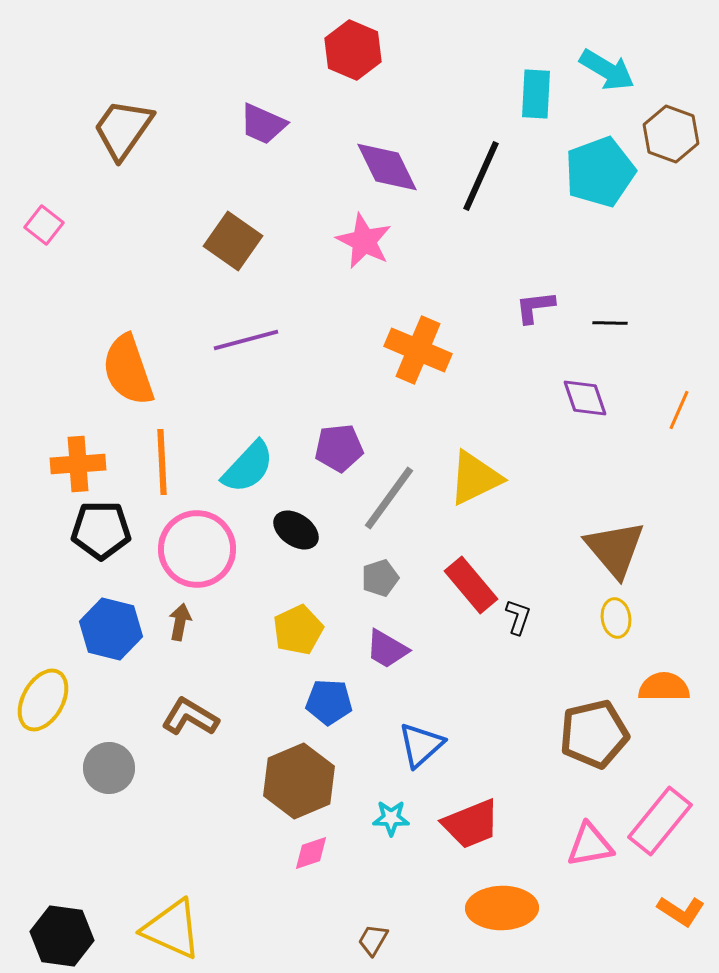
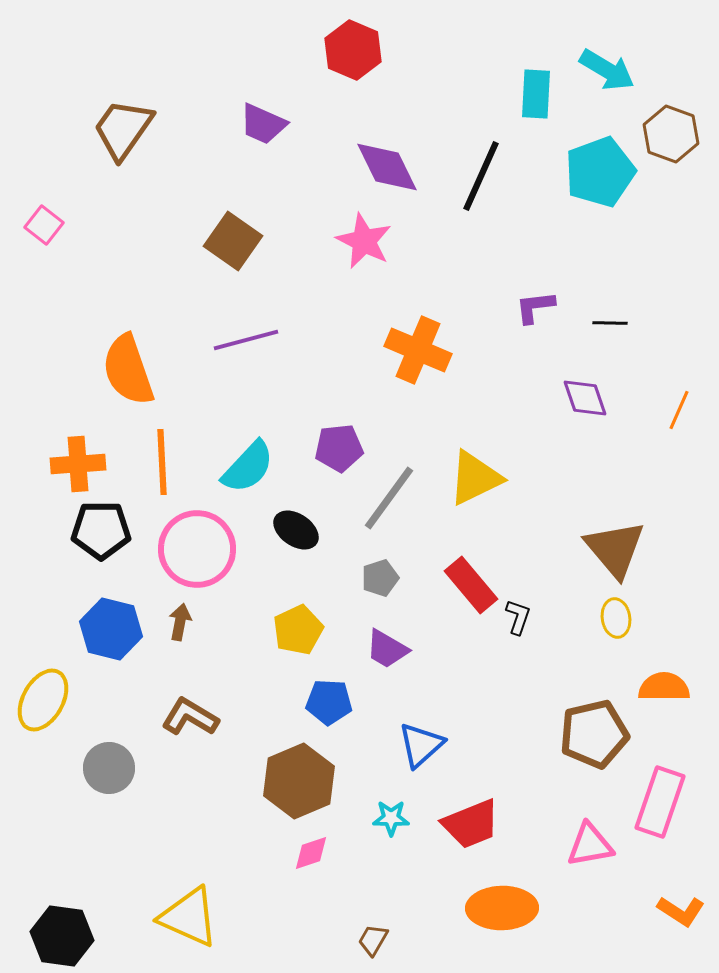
pink rectangle at (660, 821): moved 19 px up; rotated 20 degrees counterclockwise
yellow triangle at (172, 929): moved 17 px right, 12 px up
